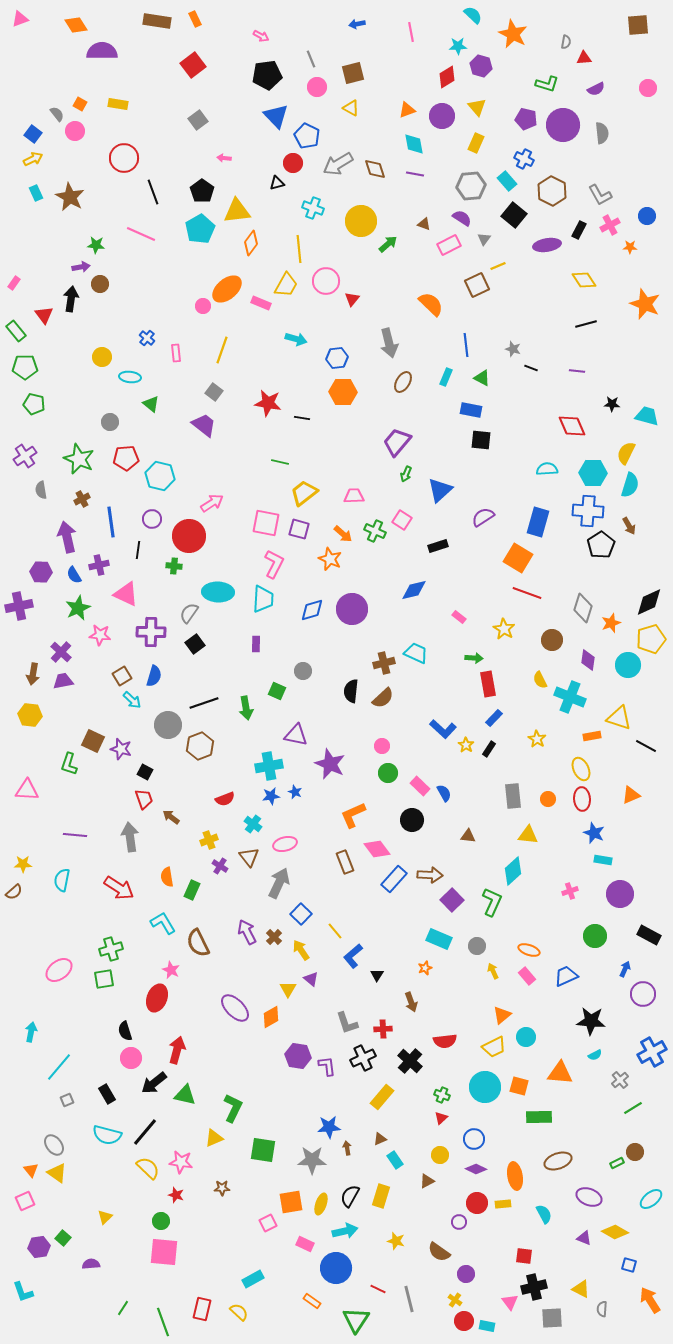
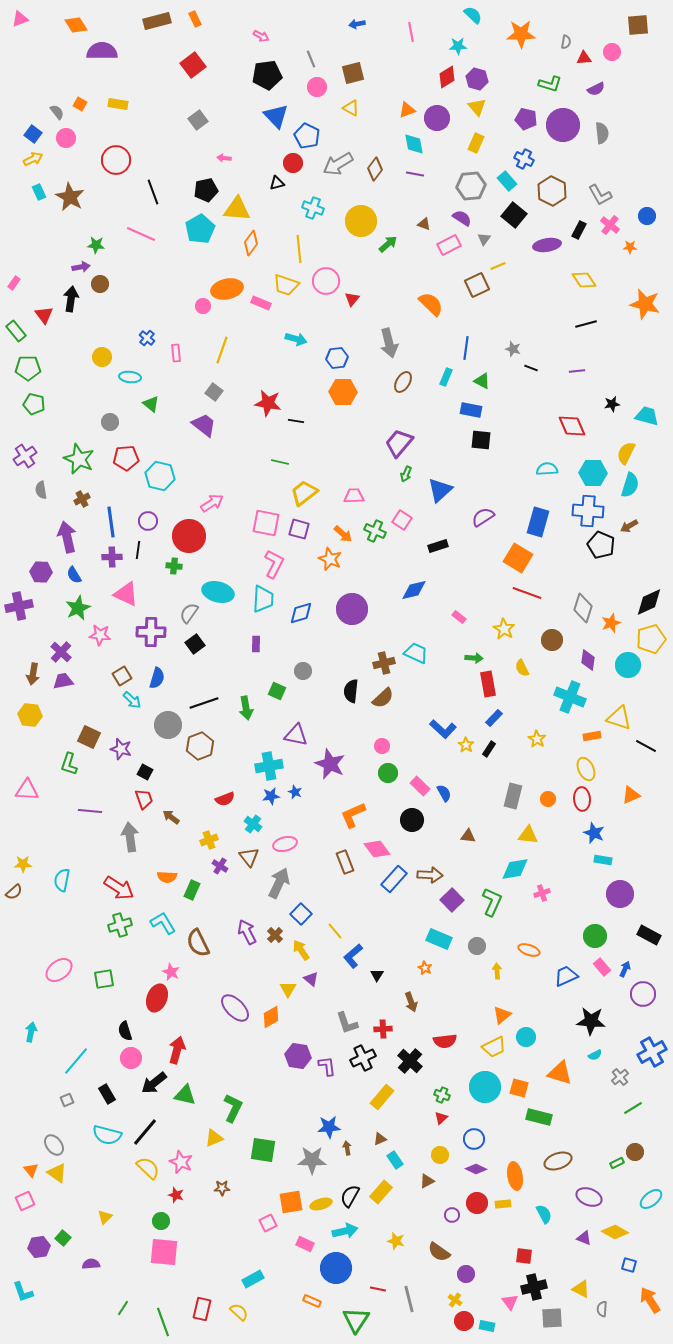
brown rectangle at (157, 21): rotated 24 degrees counterclockwise
orange star at (513, 34): moved 8 px right; rotated 28 degrees counterclockwise
purple hexagon at (481, 66): moved 4 px left, 13 px down
green L-shape at (547, 84): moved 3 px right
pink circle at (648, 88): moved 36 px left, 36 px up
gray semicircle at (57, 114): moved 2 px up
purple circle at (442, 116): moved 5 px left, 2 px down
pink circle at (75, 131): moved 9 px left, 7 px down
red circle at (124, 158): moved 8 px left, 2 px down
brown diamond at (375, 169): rotated 55 degrees clockwise
black pentagon at (202, 191): moved 4 px right, 1 px up; rotated 25 degrees clockwise
cyan rectangle at (36, 193): moved 3 px right, 1 px up
yellow triangle at (237, 211): moved 2 px up; rotated 12 degrees clockwise
pink cross at (610, 225): rotated 24 degrees counterclockwise
yellow trapezoid at (286, 285): rotated 80 degrees clockwise
orange ellipse at (227, 289): rotated 28 degrees clockwise
orange star at (645, 304): rotated 8 degrees counterclockwise
blue line at (466, 345): moved 3 px down; rotated 15 degrees clockwise
green pentagon at (25, 367): moved 3 px right, 1 px down
purple line at (577, 371): rotated 14 degrees counterclockwise
green triangle at (482, 378): moved 3 px down
black star at (612, 404): rotated 14 degrees counterclockwise
black line at (302, 418): moved 6 px left, 3 px down
purple trapezoid at (397, 442): moved 2 px right, 1 px down
purple circle at (152, 519): moved 4 px left, 2 px down
brown arrow at (629, 526): rotated 90 degrees clockwise
black pentagon at (601, 545): rotated 16 degrees counterclockwise
purple cross at (99, 565): moved 13 px right, 8 px up; rotated 12 degrees clockwise
cyan ellipse at (218, 592): rotated 12 degrees clockwise
blue diamond at (312, 610): moved 11 px left, 3 px down
blue semicircle at (154, 676): moved 3 px right, 2 px down
yellow semicircle at (540, 680): moved 18 px left, 12 px up
brown square at (93, 741): moved 4 px left, 4 px up
yellow ellipse at (581, 769): moved 5 px right
gray rectangle at (513, 796): rotated 20 degrees clockwise
purple line at (75, 835): moved 15 px right, 24 px up
cyan diamond at (513, 871): moved 2 px right, 2 px up; rotated 32 degrees clockwise
orange semicircle at (167, 877): rotated 78 degrees counterclockwise
pink cross at (570, 891): moved 28 px left, 2 px down
brown cross at (274, 937): moved 1 px right, 2 px up
green cross at (111, 949): moved 9 px right, 24 px up
orange star at (425, 968): rotated 24 degrees counterclockwise
pink star at (171, 970): moved 2 px down
yellow arrow at (493, 971): moved 4 px right; rotated 21 degrees clockwise
pink rectangle at (527, 976): moved 75 px right, 9 px up
cyan line at (59, 1067): moved 17 px right, 6 px up
orange triangle at (560, 1073): rotated 12 degrees clockwise
gray cross at (620, 1080): moved 3 px up
orange square at (519, 1086): moved 2 px down
green rectangle at (539, 1117): rotated 15 degrees clockwise
pink star at (181, 1162): rotated 15 degrees clockwise
yellow rectangle at (381, 1196): moved 4 px up; rotated 25 degrees clockwise
yellow ellipse at (321, 1204): rotated 55 degrees clockwise
purple circle at (459, 1222): moved 7 px left, 7 px up
red line at (378, 1289): rotated 14 degrees counterclockwise
orange rectangle at (312, 1301): rotated 12 degrees counterclockwise
